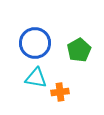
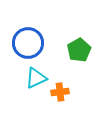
blue circle: moved 7 px left
cyan triangle: rotated 35 degrees counterclockwise
